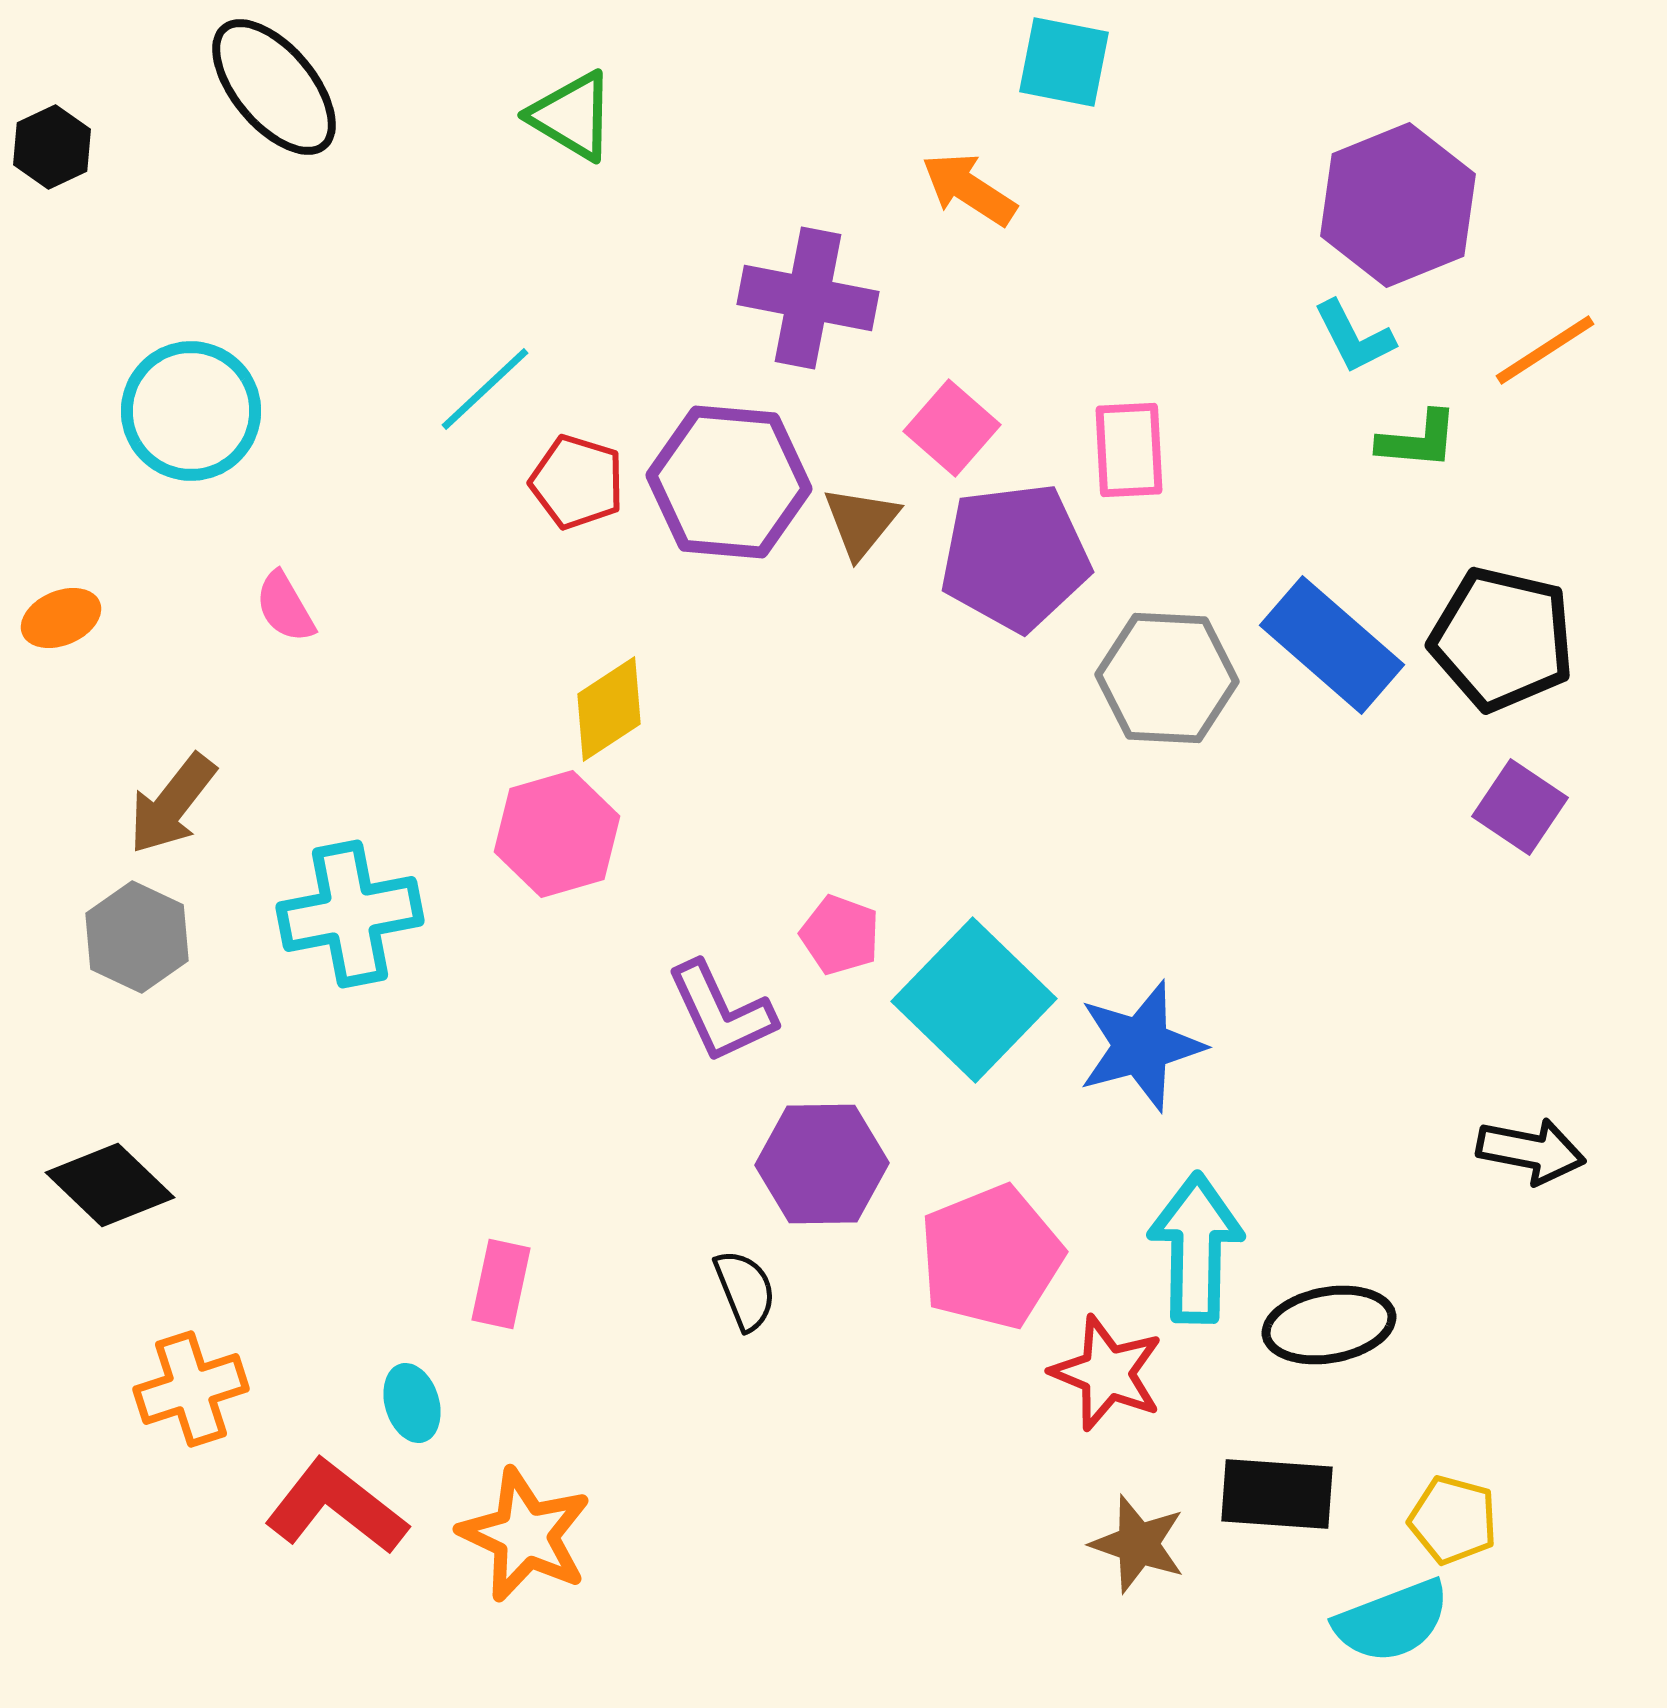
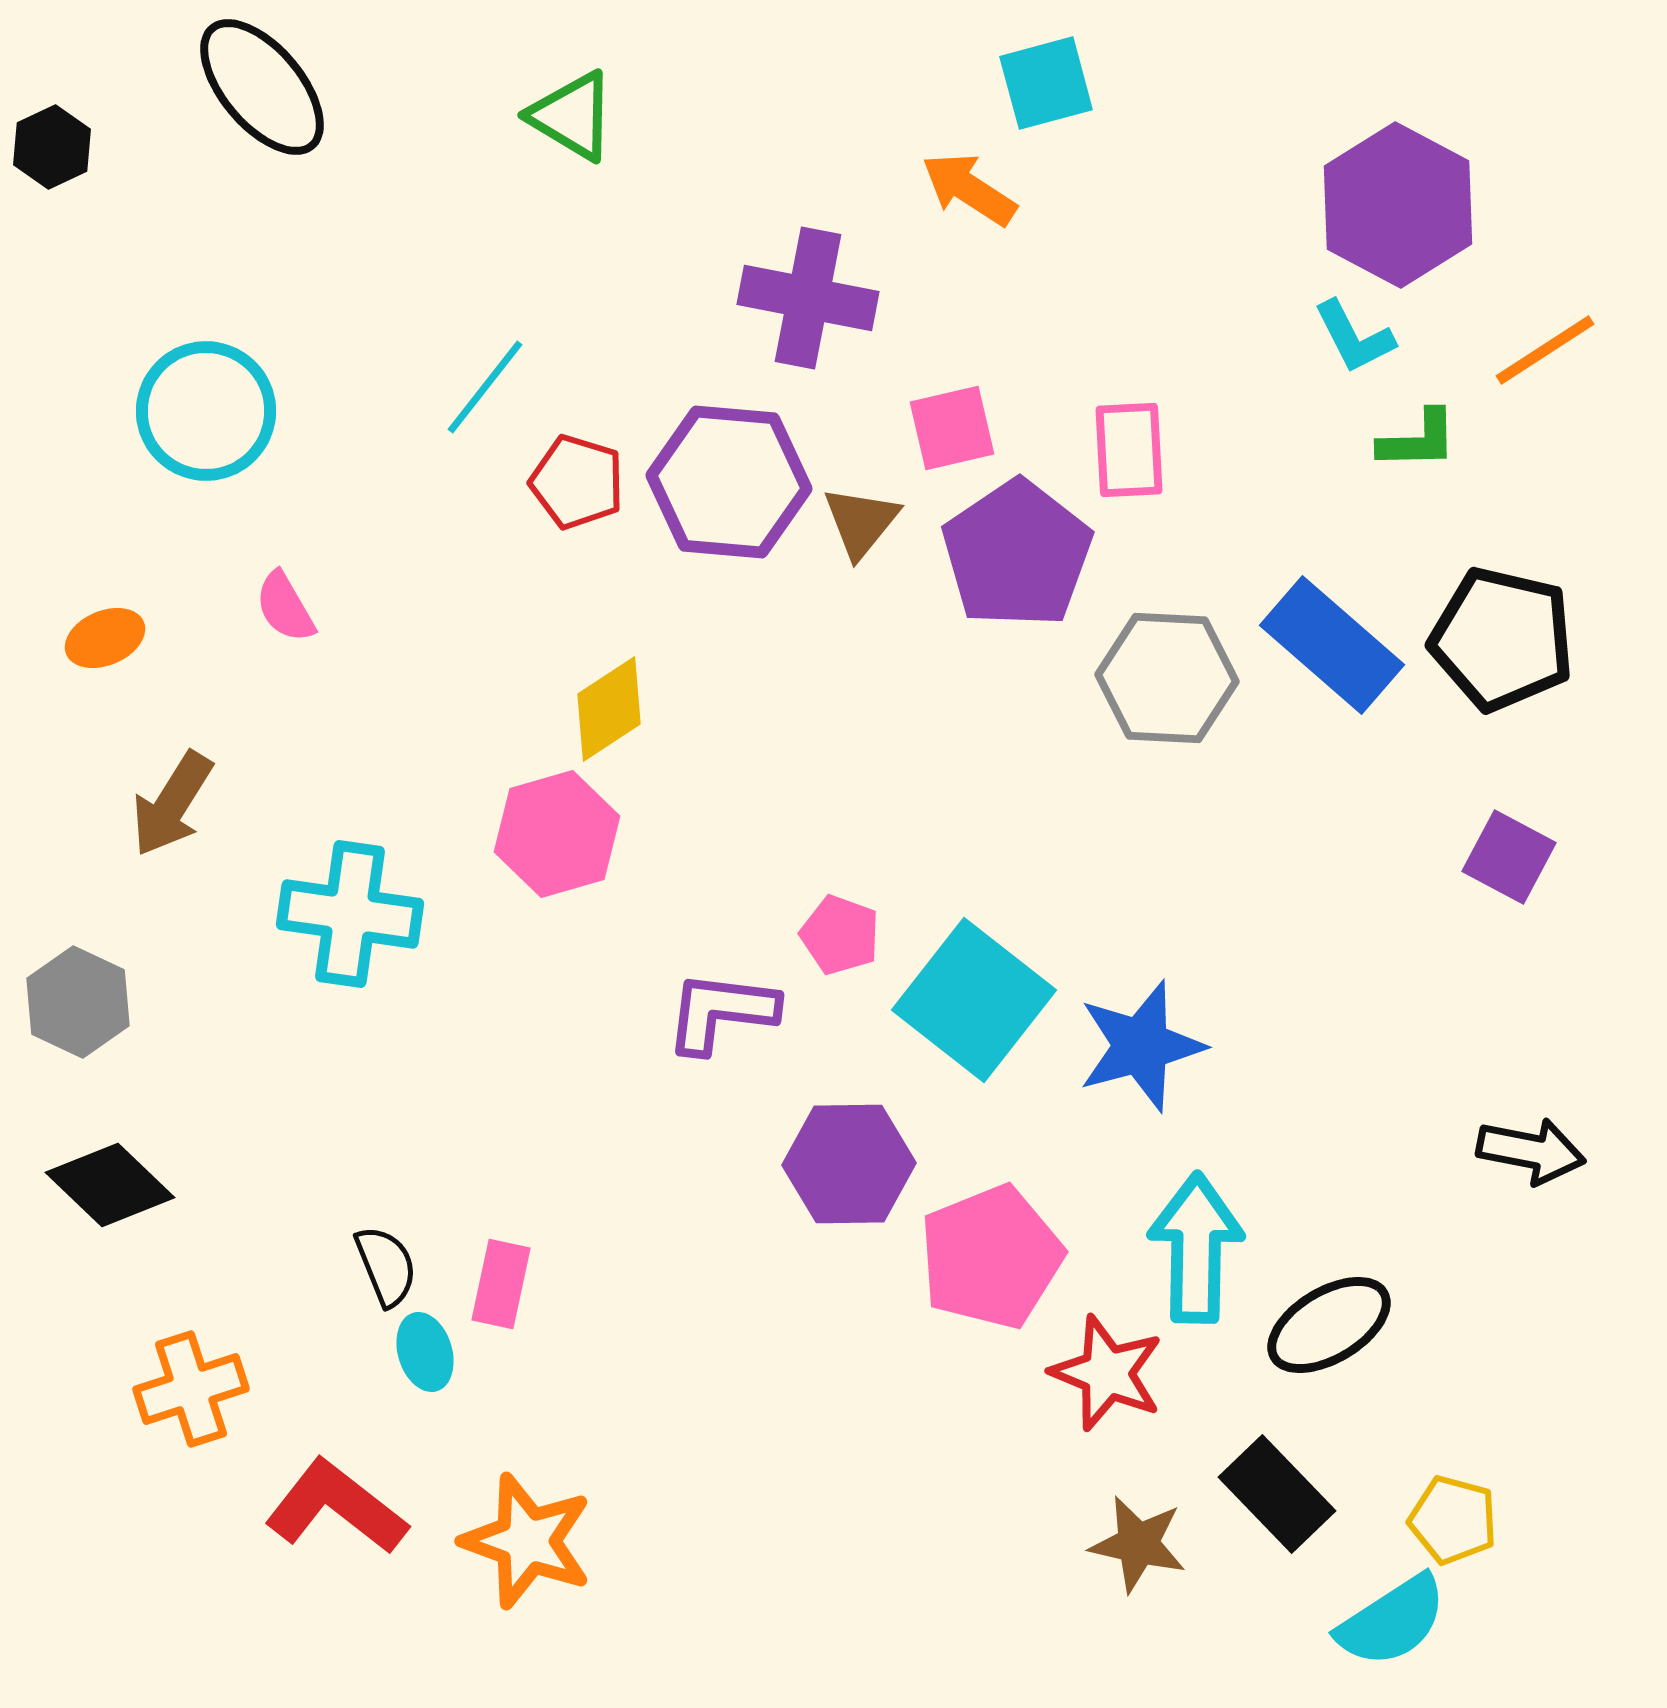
cyan square at (1064, 62): moved 18 px left, 21 px down; rotated 26 degrees counterclockwise
black ellipse at (274, 87): moved 12 px left
purple hexagon at (1398, 205): rotated 10 degrees counterclockwise
cyan line at (485, 389): moved 2 px up; rotated 9 degrees counterclockwise
cyan circle at (191, 411): moved 15 px right
pink square at (952, 428): rotated 36 degrees clockwise
green L-shape at (1418, 440): rotated 6 degrees counterclockwise
purple pentagon at (1015, 557): moved 2 px right, 3 px up; rotated 27 degrees counterclockwise
orange ellipse at (61, 618): moved 44 px right, 20 px down
brown arrow at (172, 804): rotated 6 degrees counterclockwise
purple square at (1520, 807): moved 11 px left, 50 px down; rotated 6 degrees counterclockwise
cyan cross at (350, 914): rotated 19 degrees clockwise
gray hexagon at (137, 937): moved 59 px left, 65 px down
cyan square at (974, 1000): rotated 6 degrees counterclockwise
purple L-shape at (721, 1012): rotated 122 degrees clockwise
purple hexagon at (822, 1164): moved 27 px right
black semicircle at (745, 1290): moved 359 px left, 24 px up
black ellipse at (1329, 1325): rotated 21 degrees counterclockwise
cyan ellipse at (412, 1403): moved 13 px right, 51 px up
black rectangle at (1277, 1494): rotated 42 degrees clockwise
orange star at (525, 1535): moved 2 px right, 6 px down; rotated 5 degrees counterclockwise
brown star at (1138, 1544): rotated 6 degrees counterclockwise
cyan semicircle at (1392, 1621): rotated 12 degrees counterclockwise
